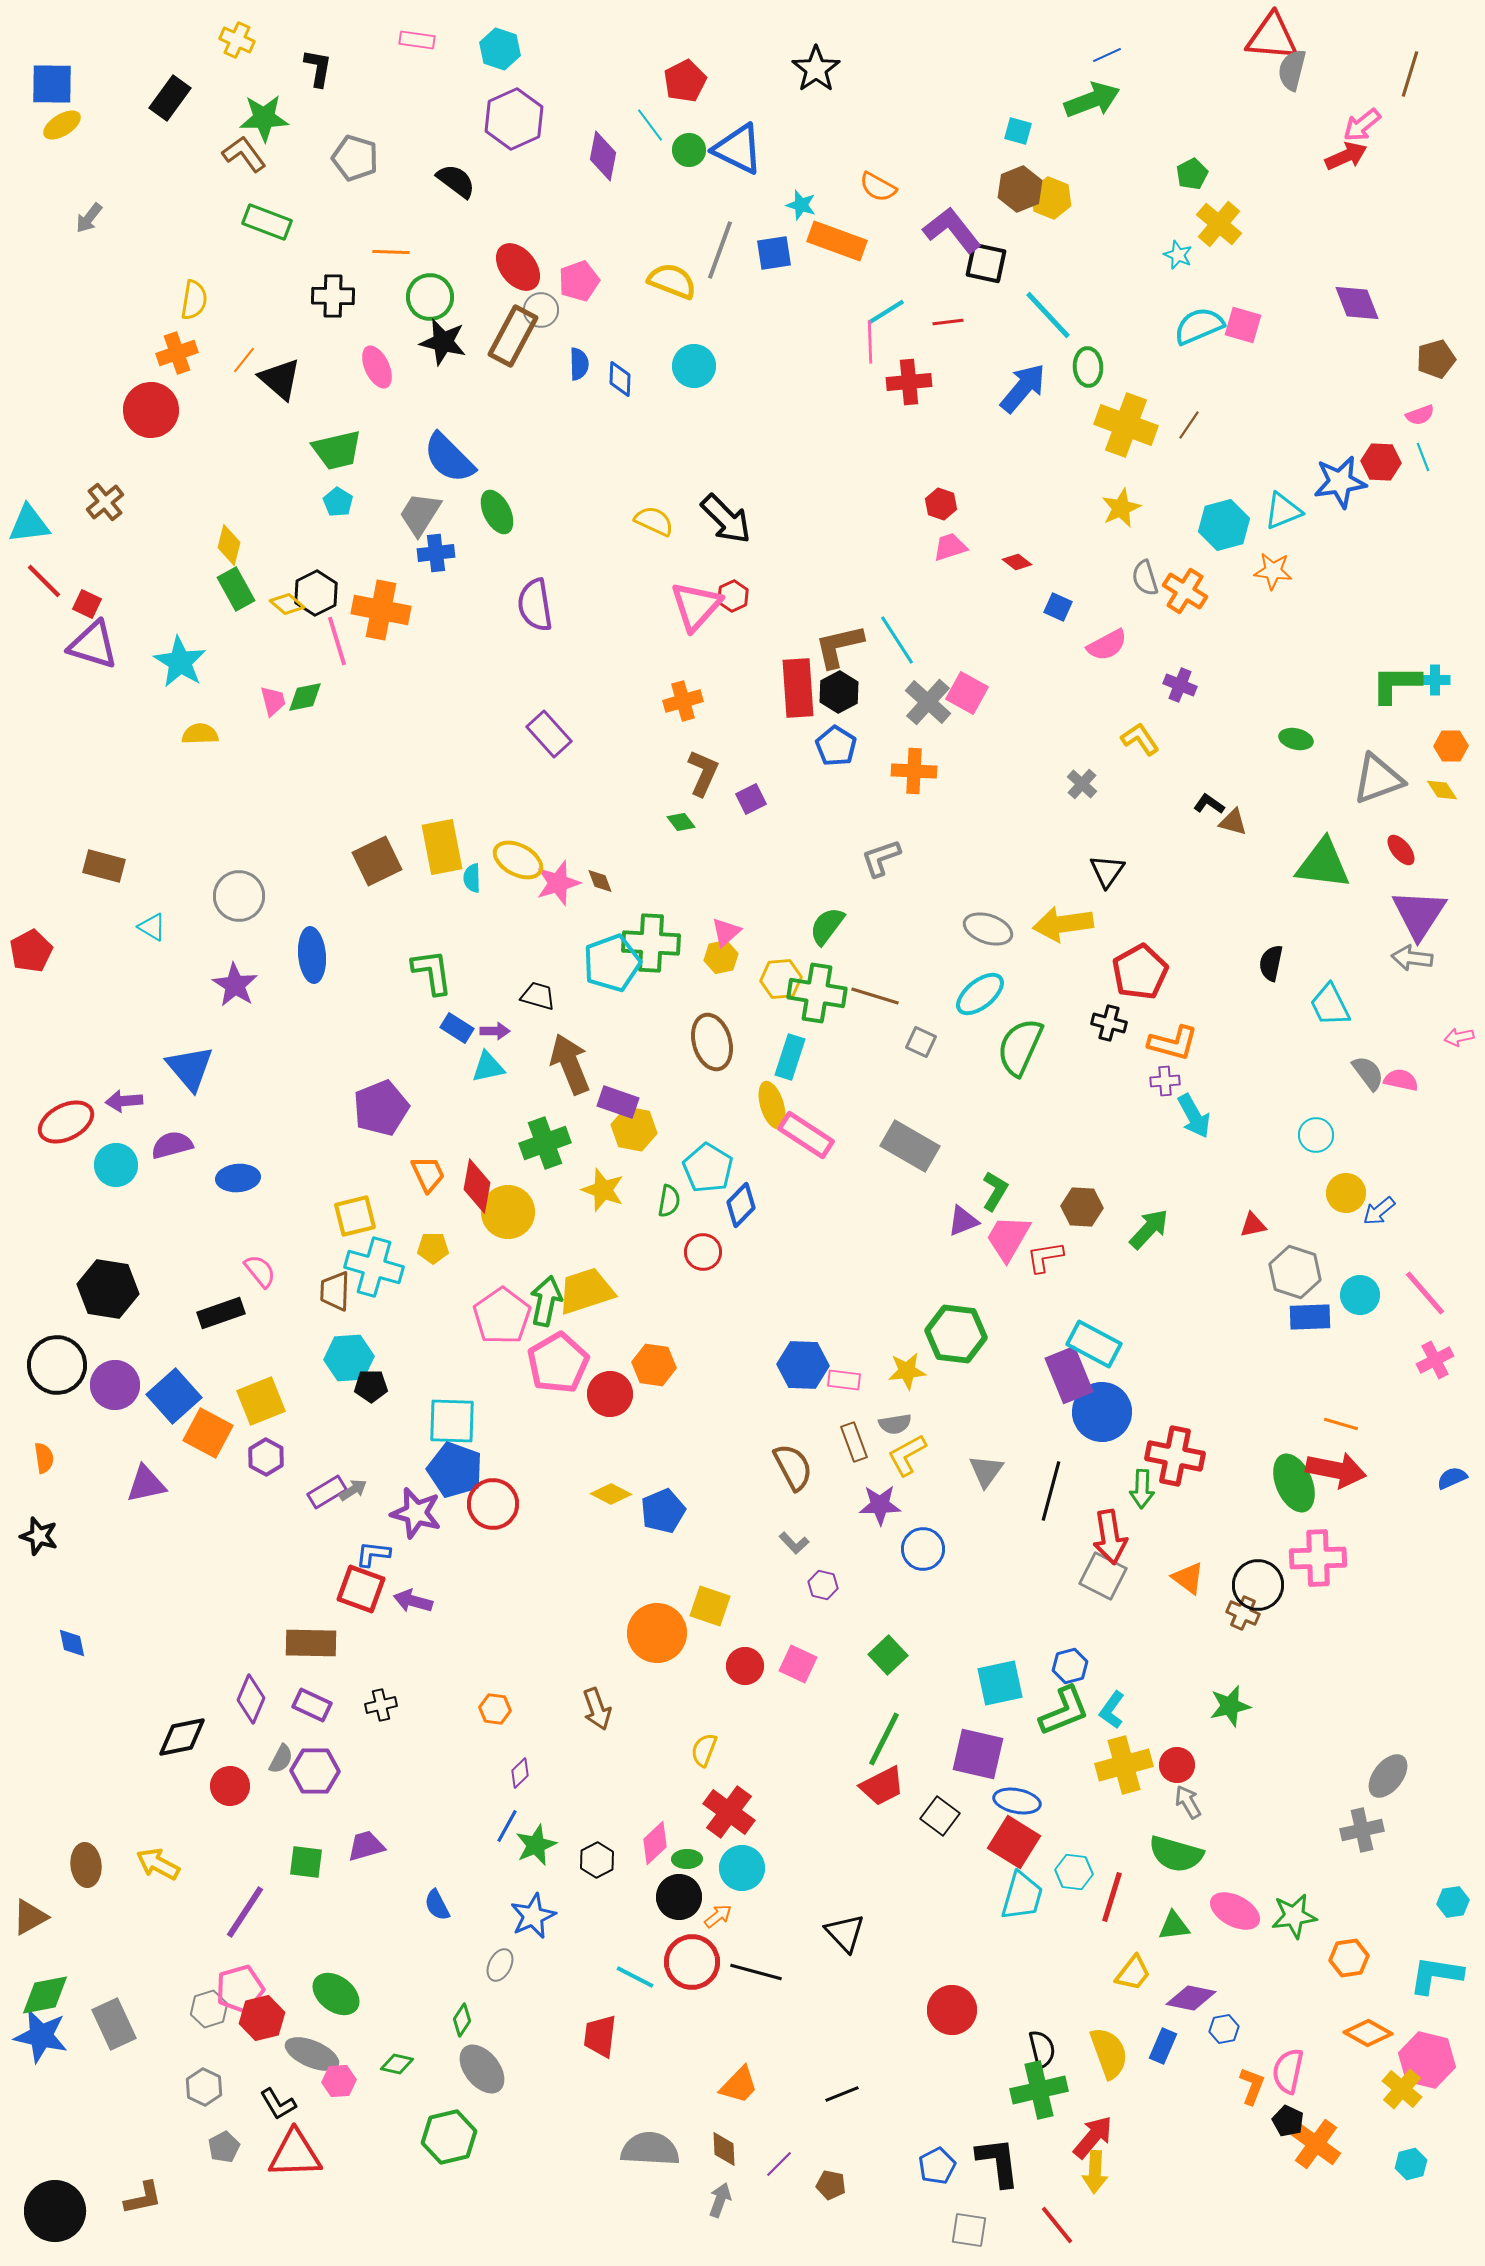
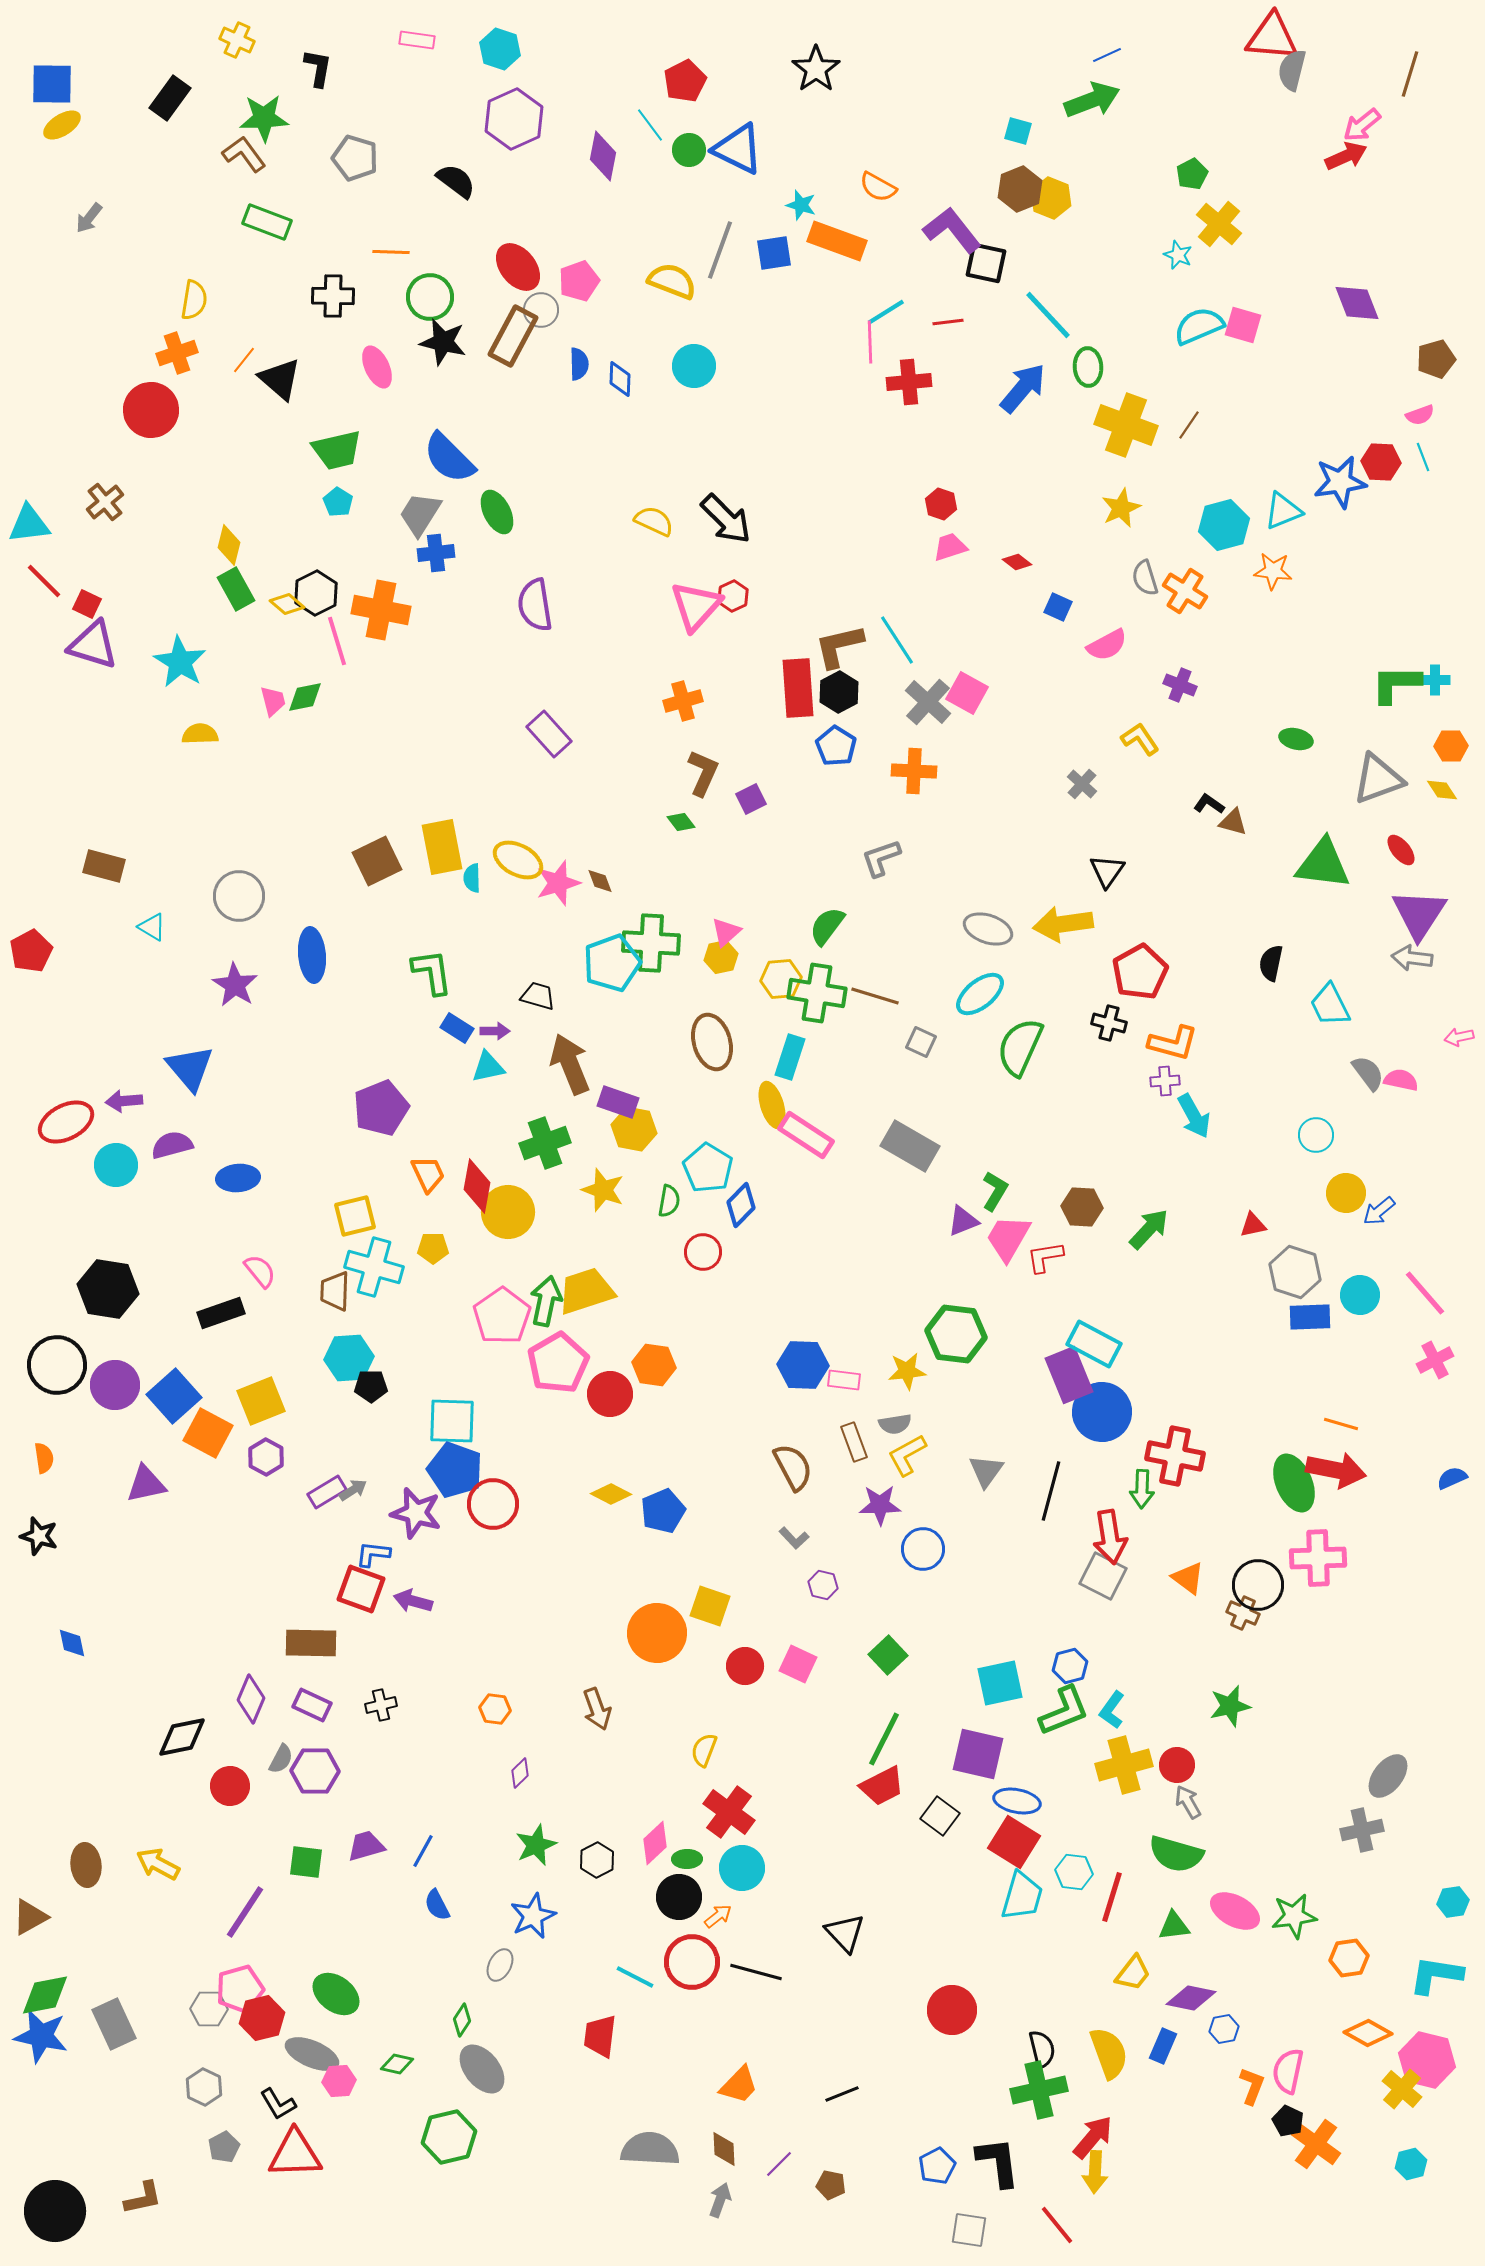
gray L-shape at (794, 1543): moved 5 px up
blue line at (507, 1826): moved 84 px left, 25 px down
gray hexagon at (209, 2009): rotated 18 degrees clockwise
